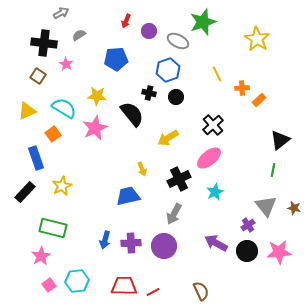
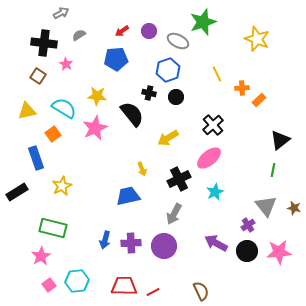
red arrow at (126, 21): moved 4 px left, 10 px down; rotated 32 degrees clockwise
yellow star at (257, 39): rotated 10 degrees counterclockwise
yellow triangle at (27, 111): rotated 12 degrees clockwise
black rectangle at (25, 192): moved 8 px left; rotated 15 degrees clockwise
